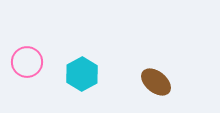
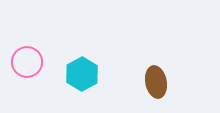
brown ellipse: rotated 40 degrees clockwise
